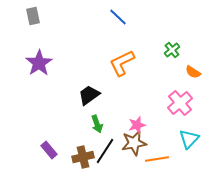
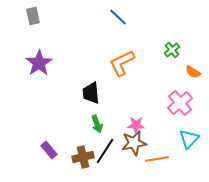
black trapezoid: moved 2 px right, 2 px up; rotated 60 degrees counterclockwise
pink star: moved 1 px left; rotated 18 degrees clockwise
